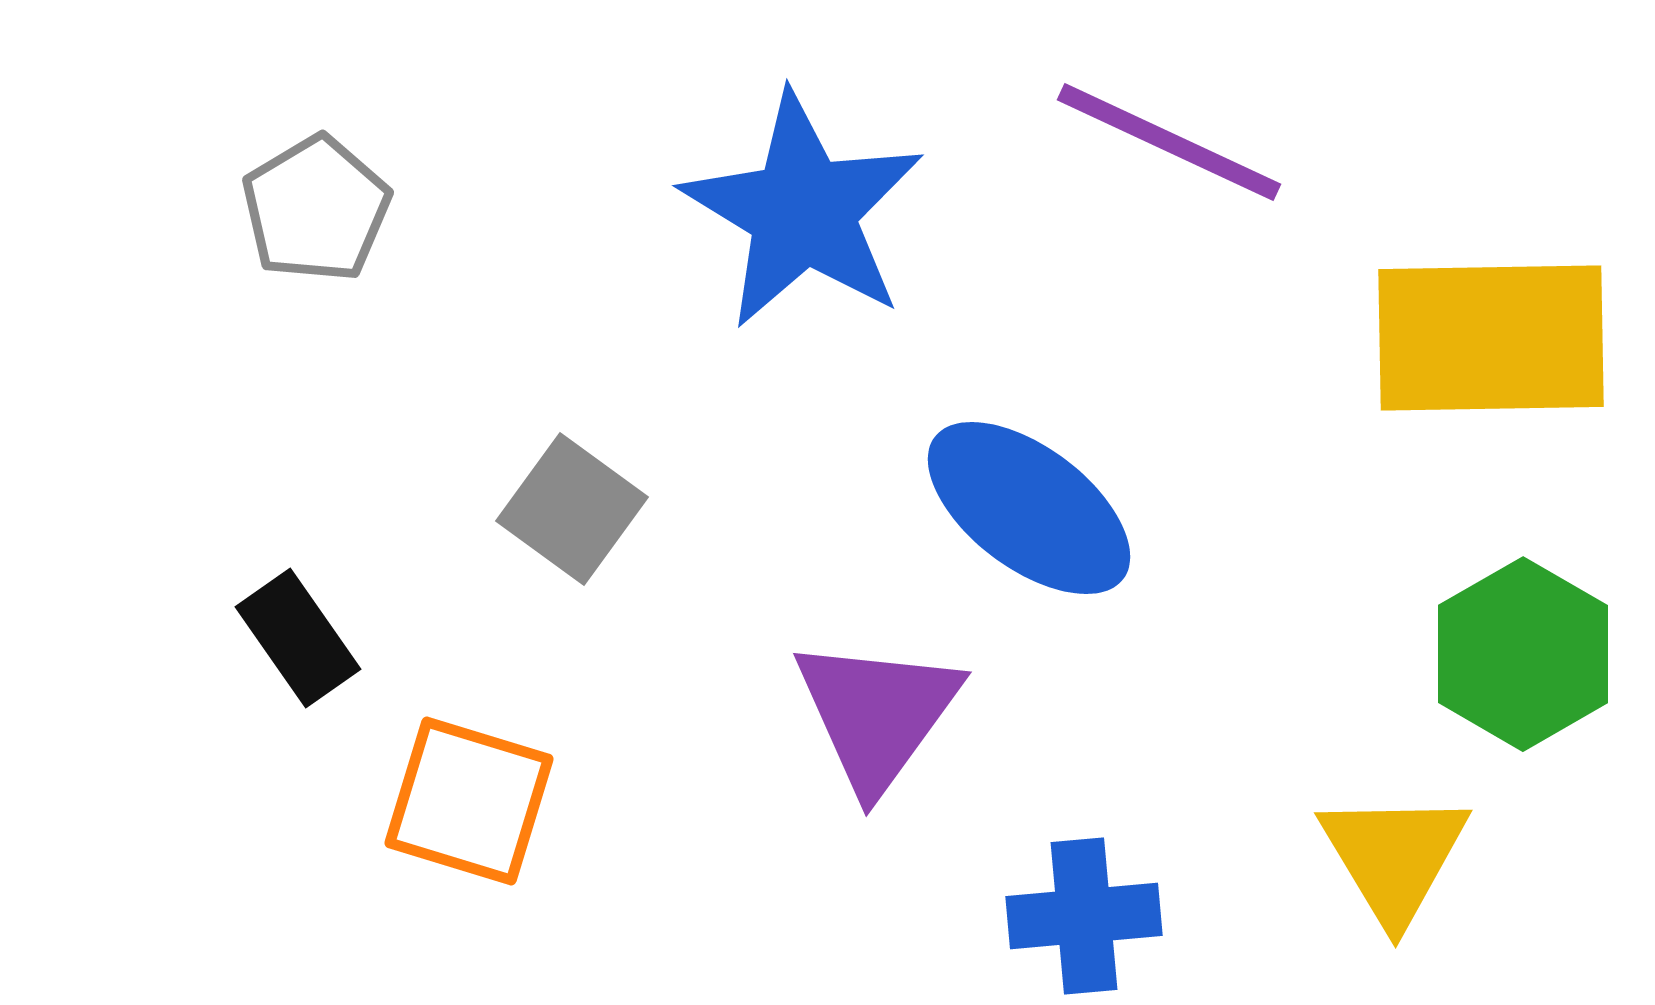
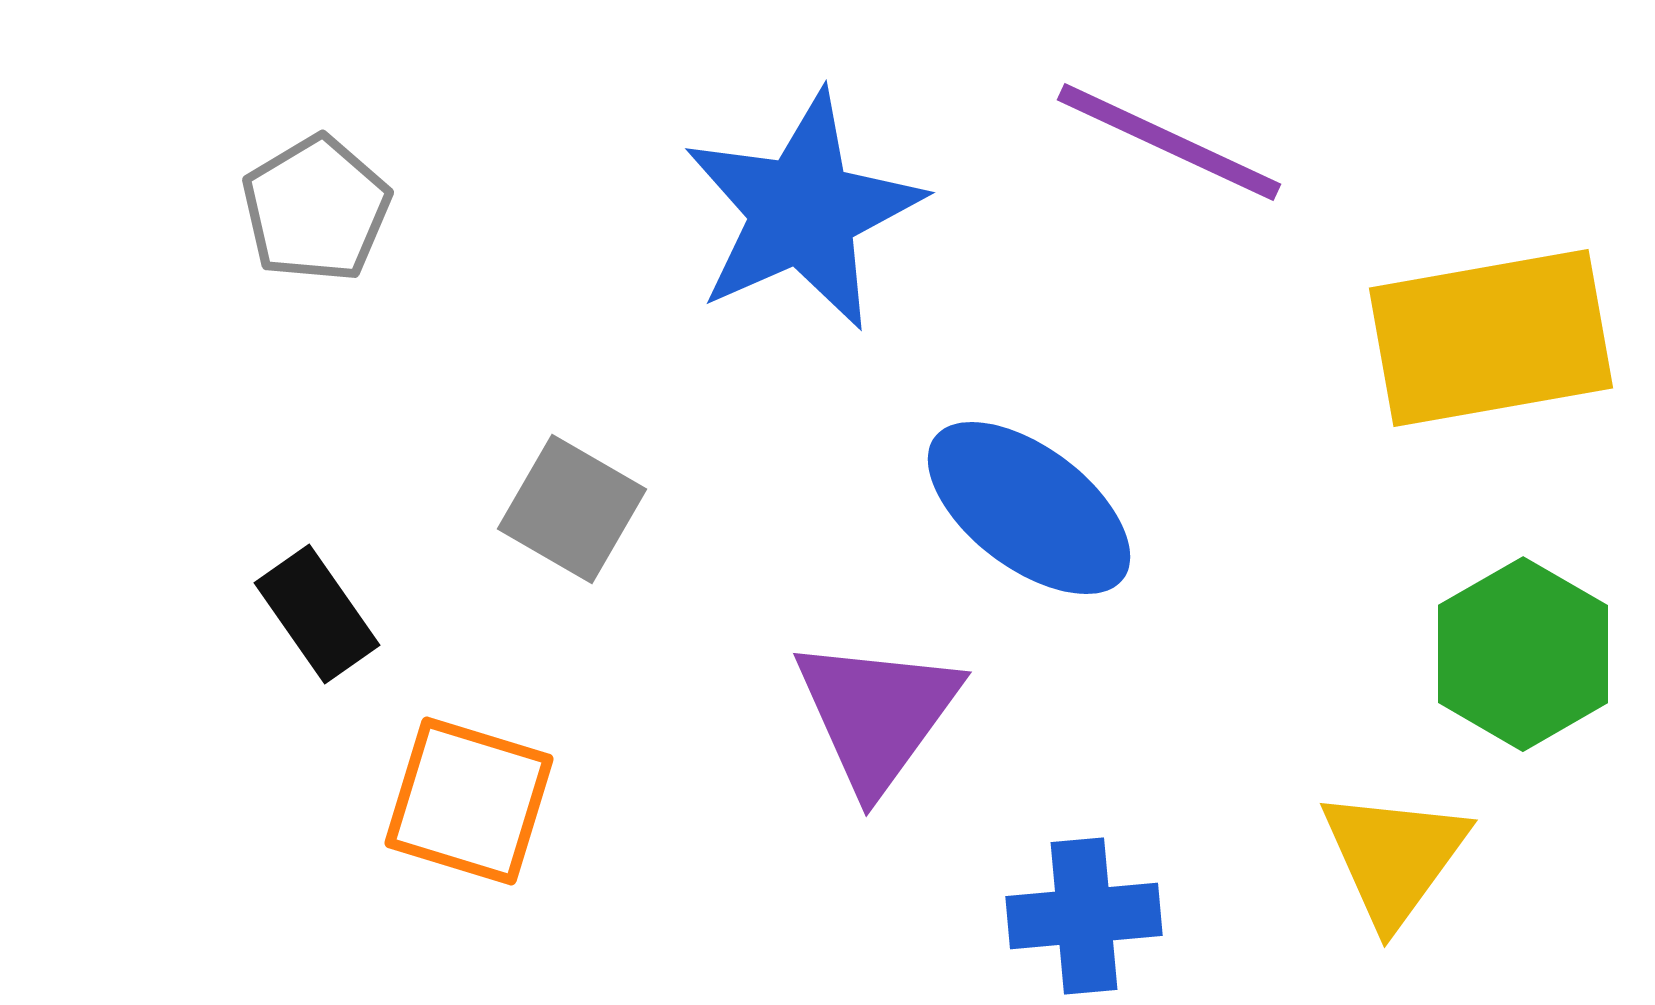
blue star: rotated 17 degrees clockwise
yellow rectangle: rotated 9 degrees counterclockwise
gray square: rotated 6 degrees counterclockwise
black rectangle: moved 19 px right, 24 px up
yellow triangle: rotated 7 degrees clockwise
